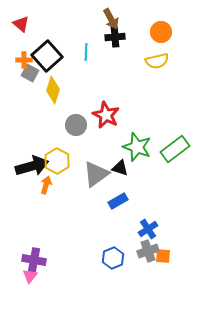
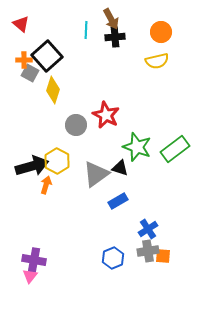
cyan line: moved 22 px up
gray cross: rotated 10 degrees clockwise
